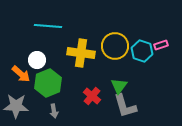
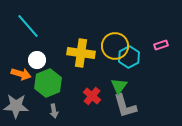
cyan line: moved 20 px left; rotated 44 degrees clockwise
cyan hexagon: moved 13 px left, 6 px down; rotated 15 degrees clockwise
orange arrow: rotated 24 degrees counterclockwise
